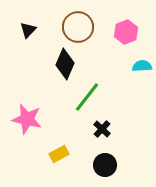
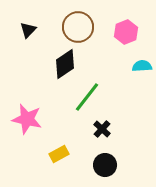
black diamond: rotated 32 degrees clockwise
